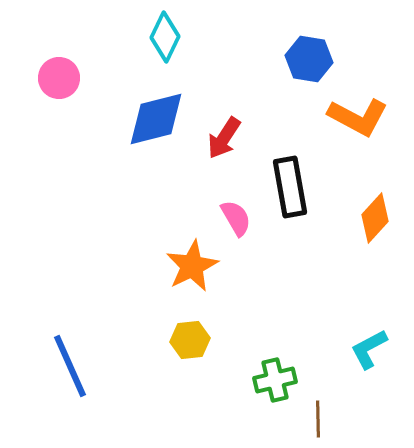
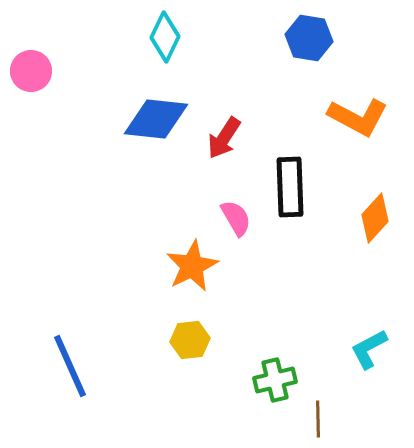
blue hexagon: moved 21 px up
pink circle: moved 28 px left, 7 px up
blue diamond: rotated 20 degrees clockwise
black rectangle: rotated 8 degrees clockwise
